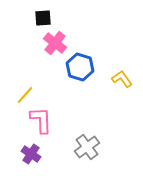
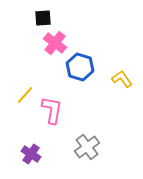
pink L-shape: moved 11 px right, 10 px up; rotated 12 degrees clockwise
